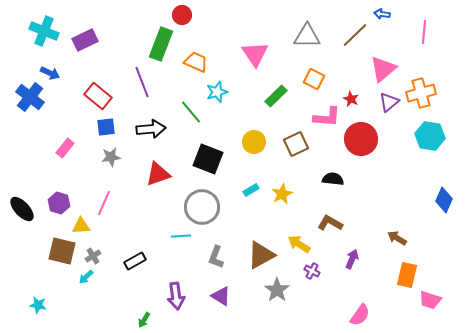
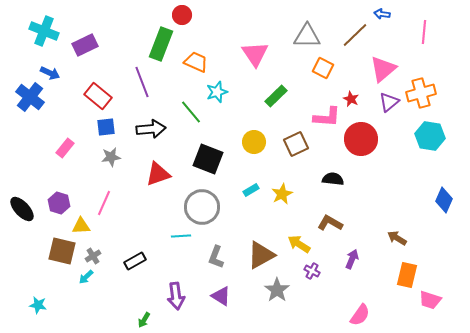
purple rectangle at (85, 40): moved 5 px down
orange square at (314, 79): moved 9 px right, 11 px up
